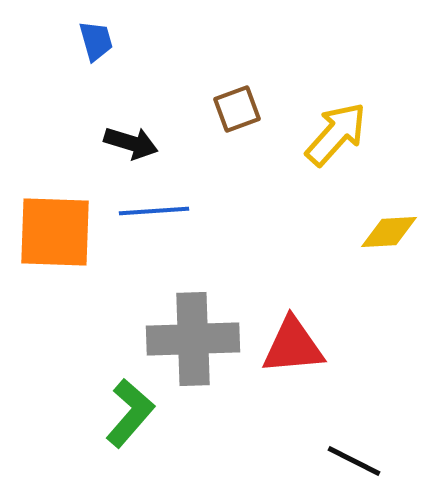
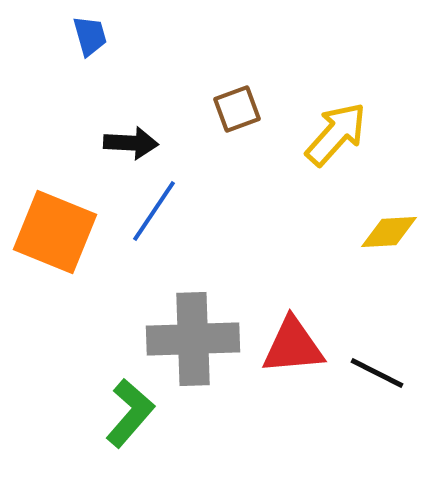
blue trapezoid: moved 6 px left, 5 px up
black arrow: rotated 14 degrees counterclockwise
blue line: rotated 52 degrees counterclockwise
orange square: rotated 20 degrees clockwise
black line: moved 23 px right, 88 px up
